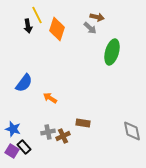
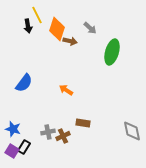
brown arrow: moved 27 px left, 24 px down
orange arrow: moved 16 px right, 8 px up
black rectangle: rotated 72 degrees clockwise
